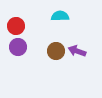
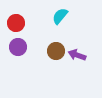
cyan semicircle: rotated 48 degrees counterclockwise
red circle: moved 3 px up
purple arrow: moved 4 px down
